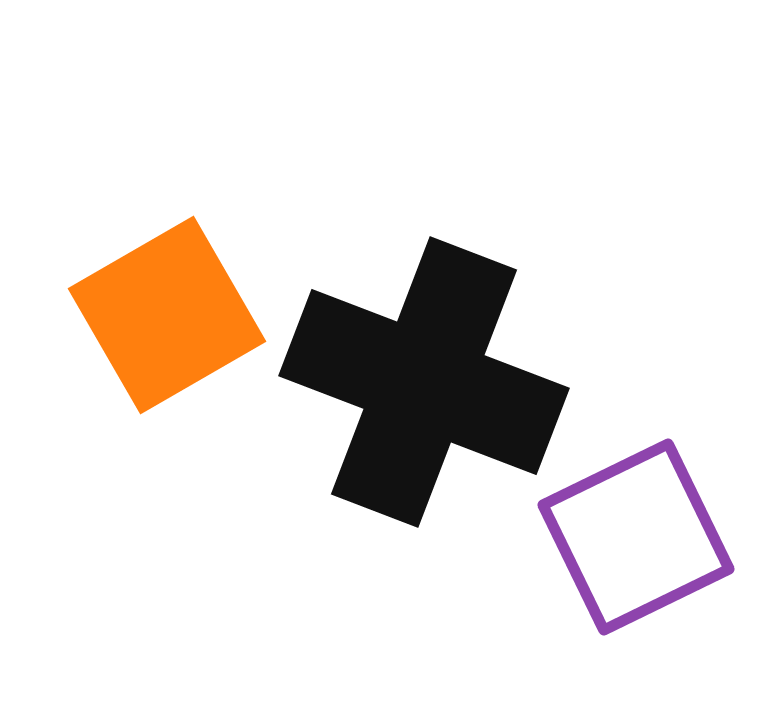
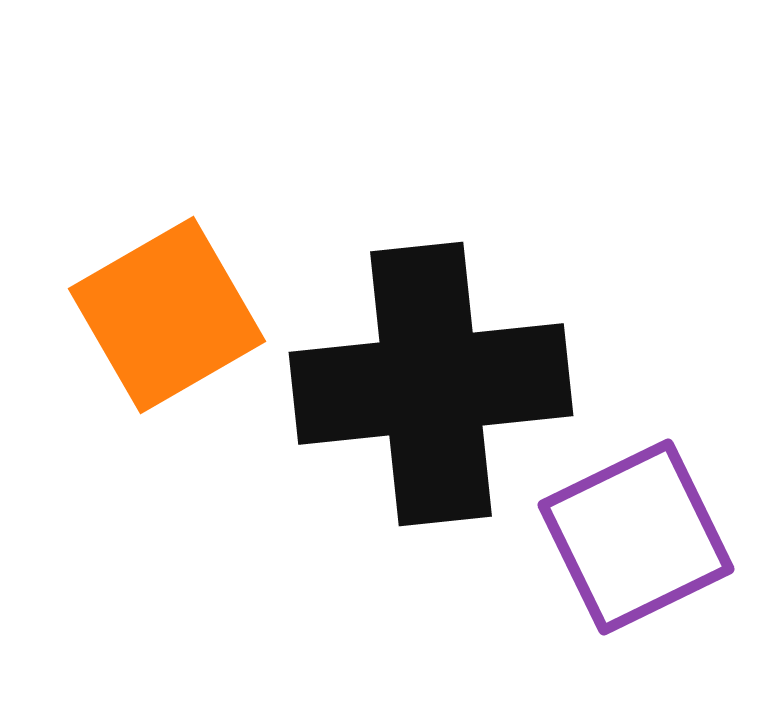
black cross: moved 7 px right, 2 px down; rotated 27 degrees counterclockwise
